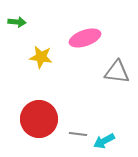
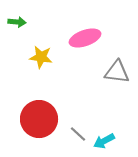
gray line: rotated 36 degrees clockwise
